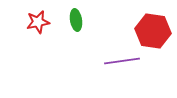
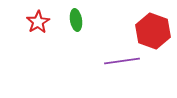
red star: rotated 20 degrees counterclockwise
red hexagon: rotated 12 degrees clockwise
